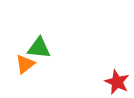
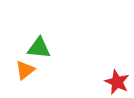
orange triangle: moved 6 px down
